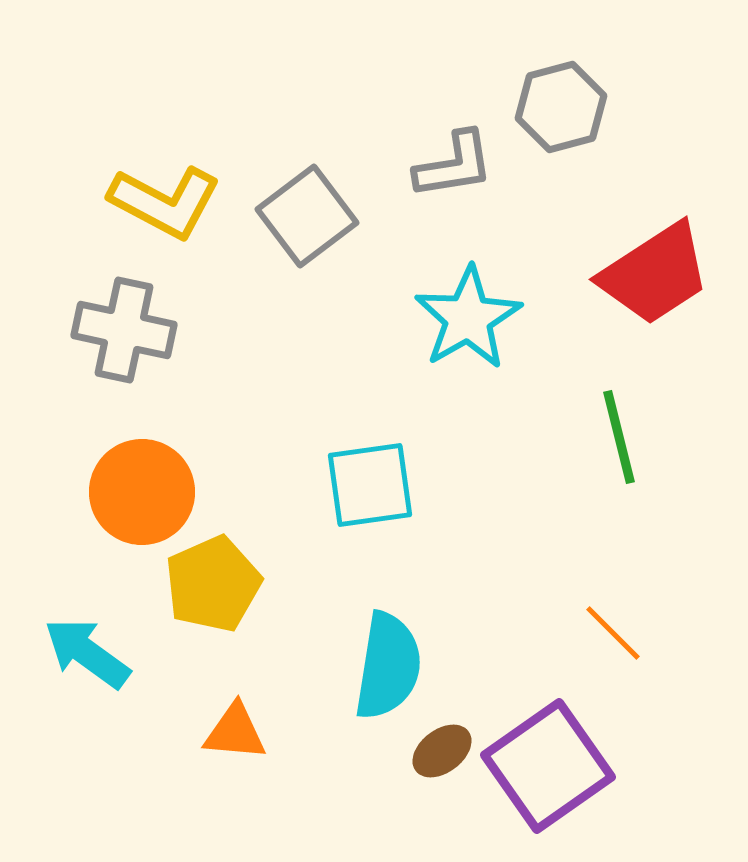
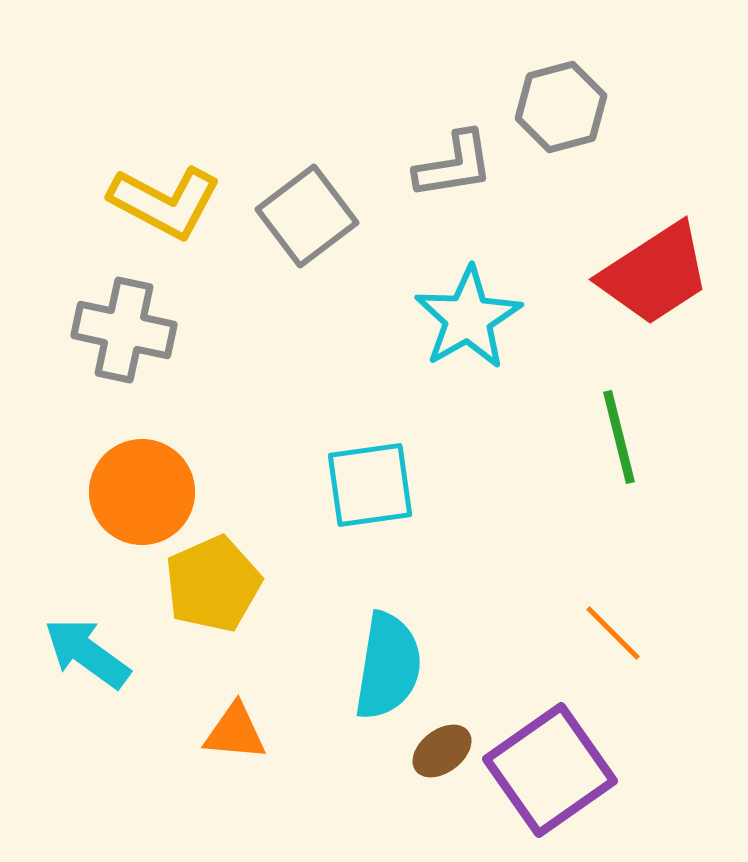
purple square: moved 2 px right, 4 px down
